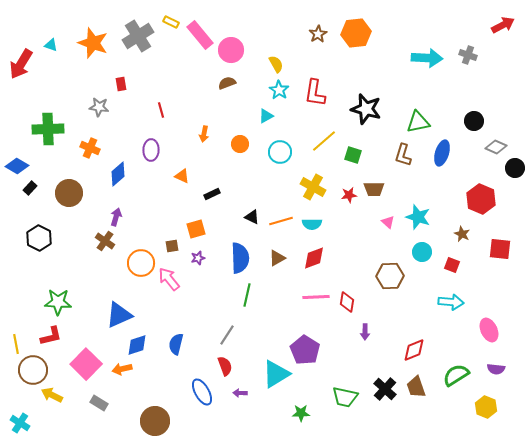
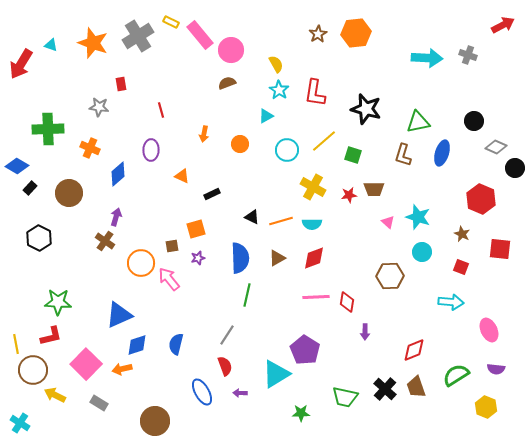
cyan circle at (280, 152): moved 7 px right, 2 px up
red square at (452, 265): moved 9 px right, 2 px down
yellow arrow at (52, 395): moved 3 px right
